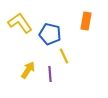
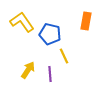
yellow L-shape: moved 2 px right, 1 px up
